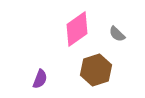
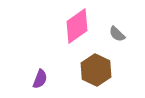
pink diamond: moved 3 px up
brown hexagon: rotated 16 degrees counterclockwise
